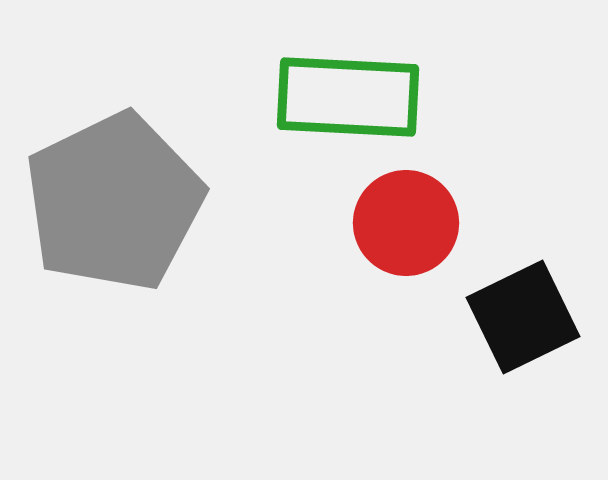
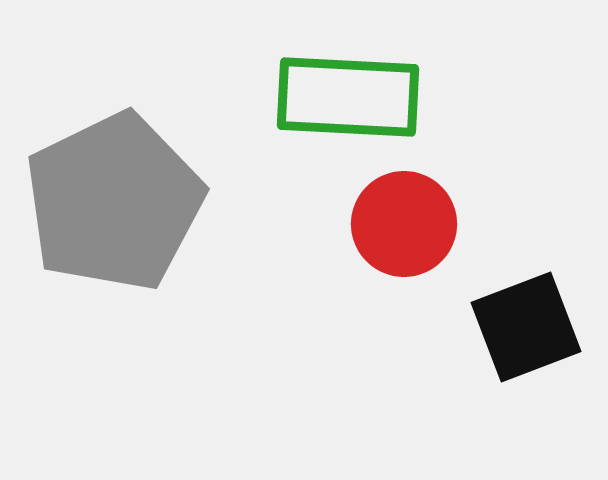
red circle: moved 2 px left, 1 px down
black square: moved 3 px right, 10 px down; rotated 5 degrees clockwise
